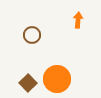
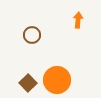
orange circle: moved 1 px down
